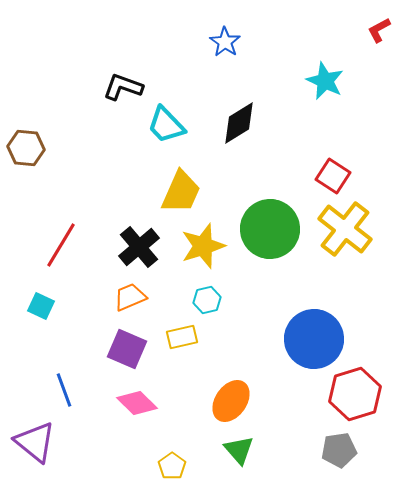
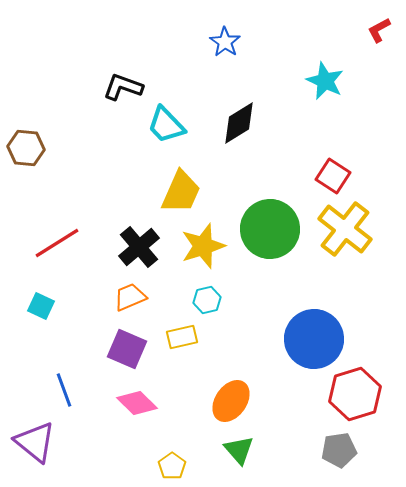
red line: moved 4 px left, 2 px up; rotated 27 degrees clockwise
